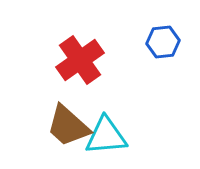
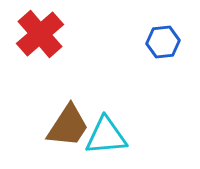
red cross: moved 40 px left, 26 px up; rotated 6 degrees counterclockwise
brown trapezoid: rotated 99 degrees counterclockwise
